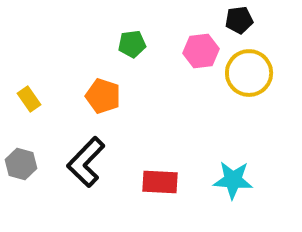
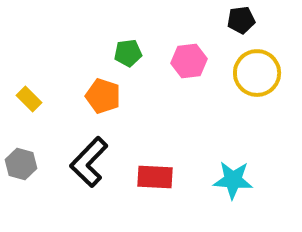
black pentagon: moved 2 px right
green pentagon: moved 4 px left, 9 px down
pink hexagon: moved 12 px left, 10 px down
yellow circle: moved 8 px right
yellow rectangle: rotated 10 degrees counterclockwise
black L-shape: moved 3 px right
red rectangle: moved 5 px left, 5 px up
